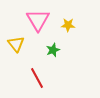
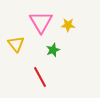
pink triangle: moved 3 px right, 2 px down
red line: moved 3 px right, 1 px up
